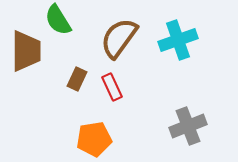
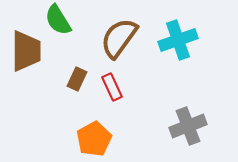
orange pentagon: rotated 20 degrees counterclockwise
